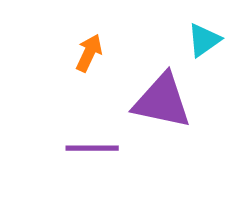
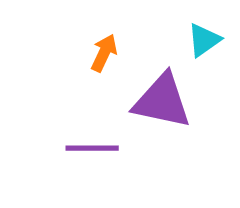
orange arrow: moved 15 px right
